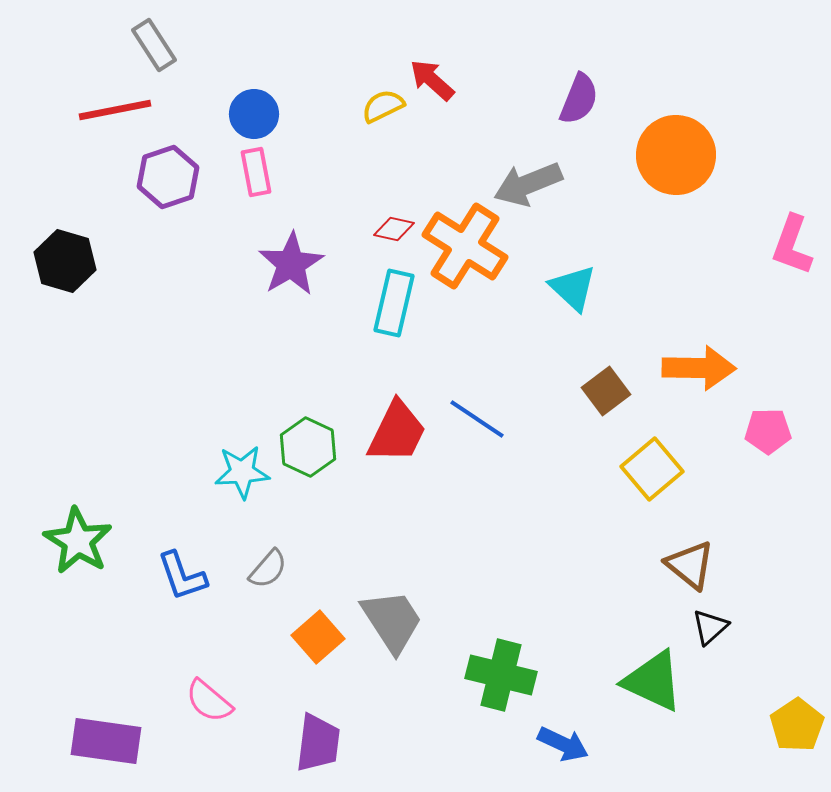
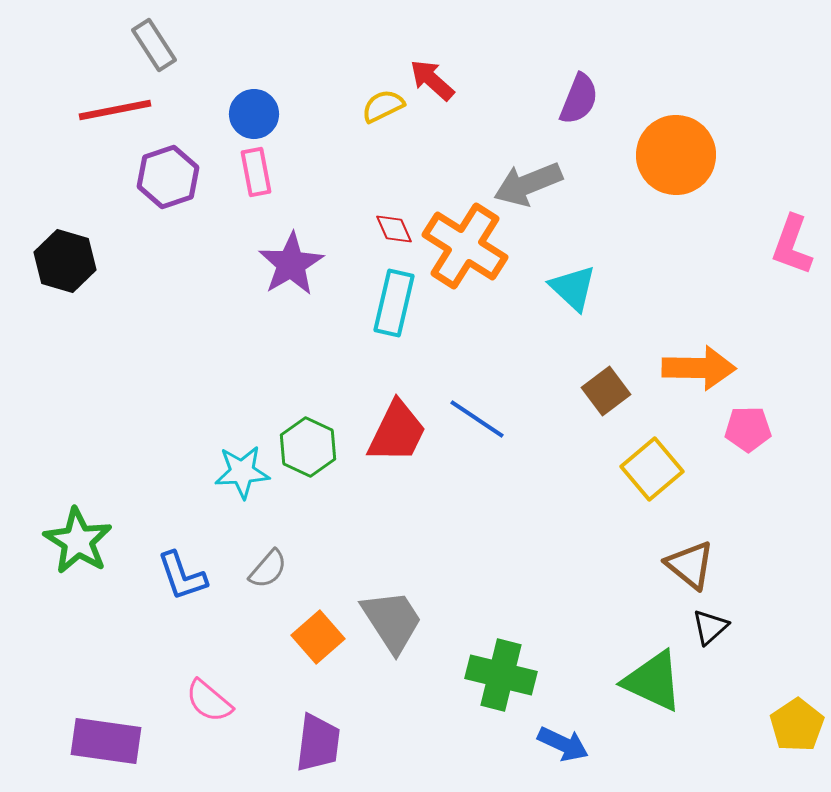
red diamond: rotated 54 degrees clockwise
pink pentagon: moved 20 px left, 2 px up
